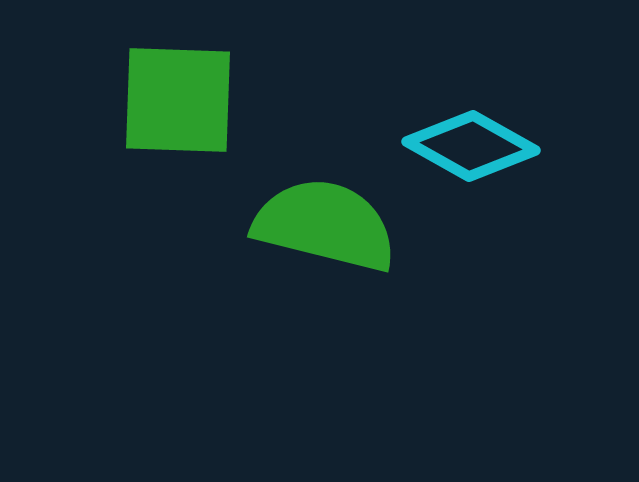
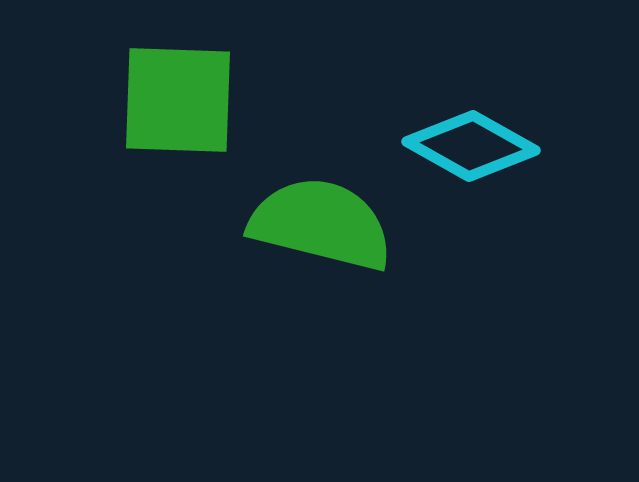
green semicircle: moved 4 px left, 1 px up
